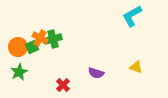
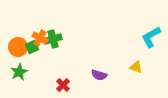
cyan L-shape: moved 19 px right, 21 px down
purple semicircle: moved 3 px right, 2 px down
